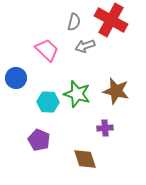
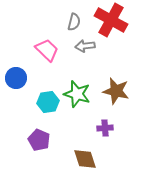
gray arrow: rotated 12 degrees clockwise
cyan hexagon: rotated 10 degrees counterclockwise
